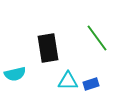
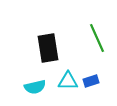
green line: rotated 12 degrees clockwise
cyan semicircle: moved 20 px right, 13 px down
blue rectangle: moved 3 px up
